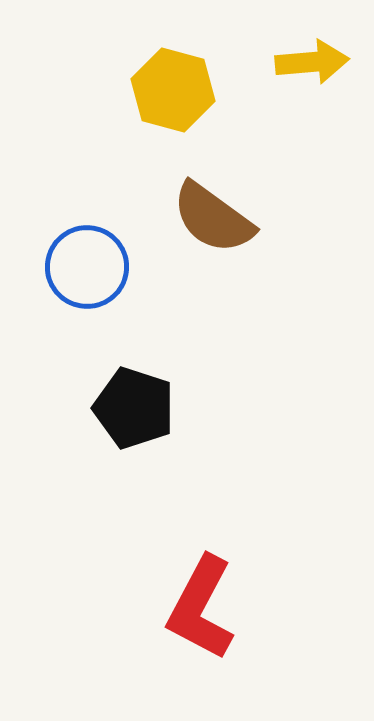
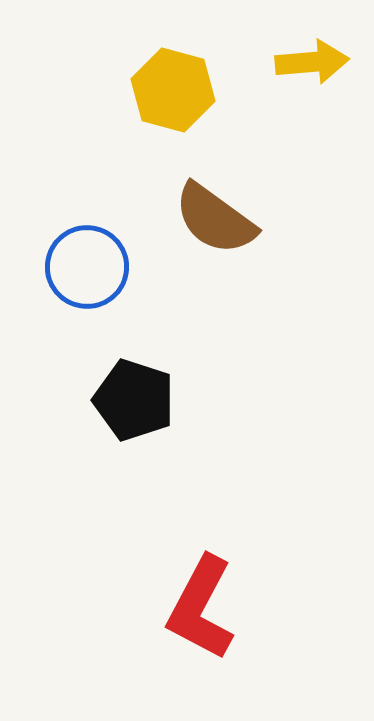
brown semicircle: moved 2 px right, 1 px down
black pentagon: moved 8 px up
